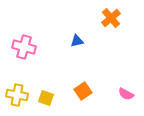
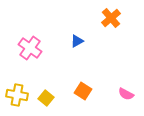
blue triangle: rotated 16 degrees counterclockwise
pink cross: moved 6 px right, 1 px down; rotated 20 degrees clockwise
orange square: rotated 24 degrees counterclockwise
yellow square: rotated 21 degrees clockwise
